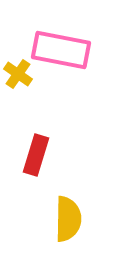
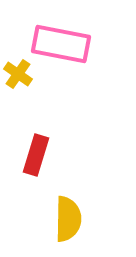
pink rectangle: moved 6 px up
